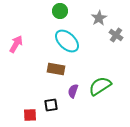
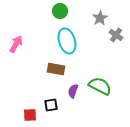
gray star: moved 1 px right
cyan ellipse: rotated 30 degrees clockwise
green semicircle: rotated 60 degrees clockwise
